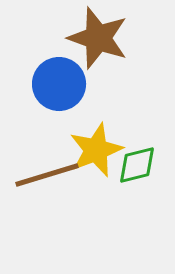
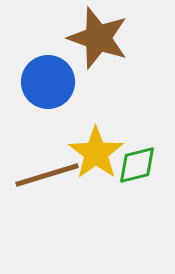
blue circle: moved 11 px left, 2 px up
yellow star: moved 3 px down; rotated 14 degrees counterclockwise
